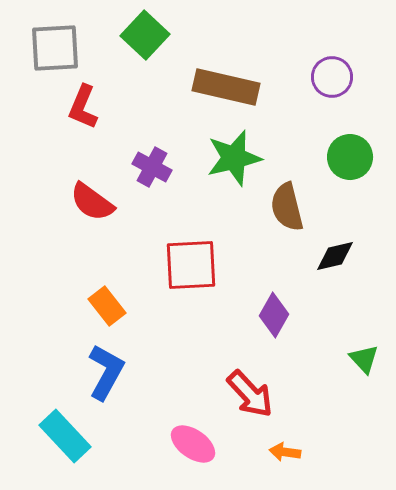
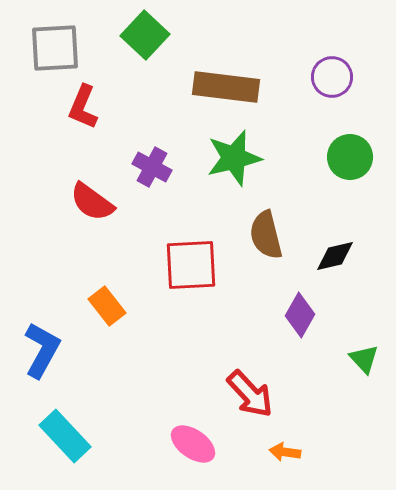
brown rectangle: rotated 6 degrees counterclockwise
brown semicircle: moved 21 px left, 28 px down
purple diamond: moved 26 px right
blue L-shape: moved 64 px left, 22 px up
